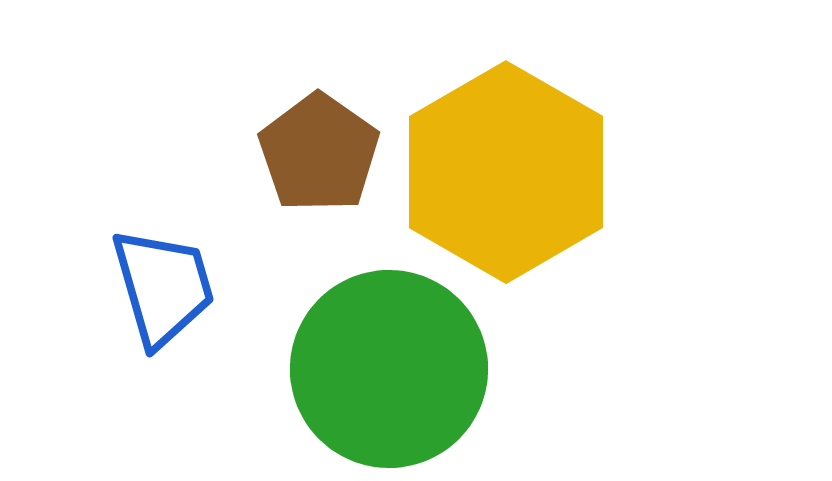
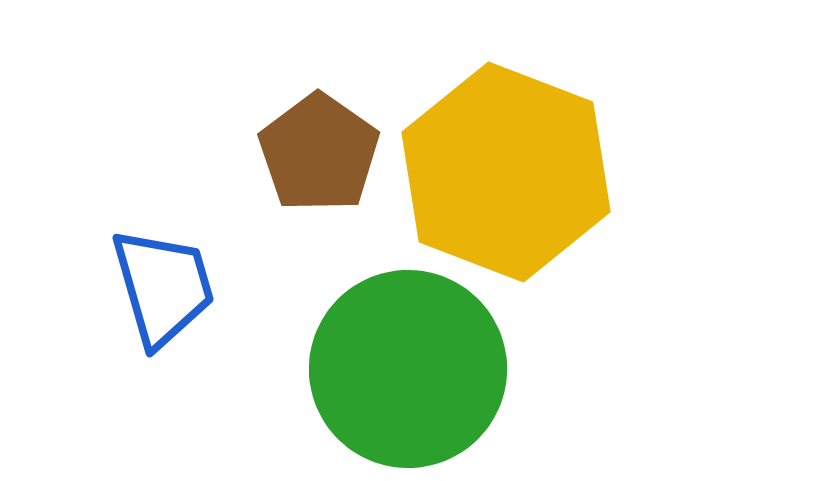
yellow hexagon: rotated 9 degrees counterclockwise
green circle: moved 19 px right
